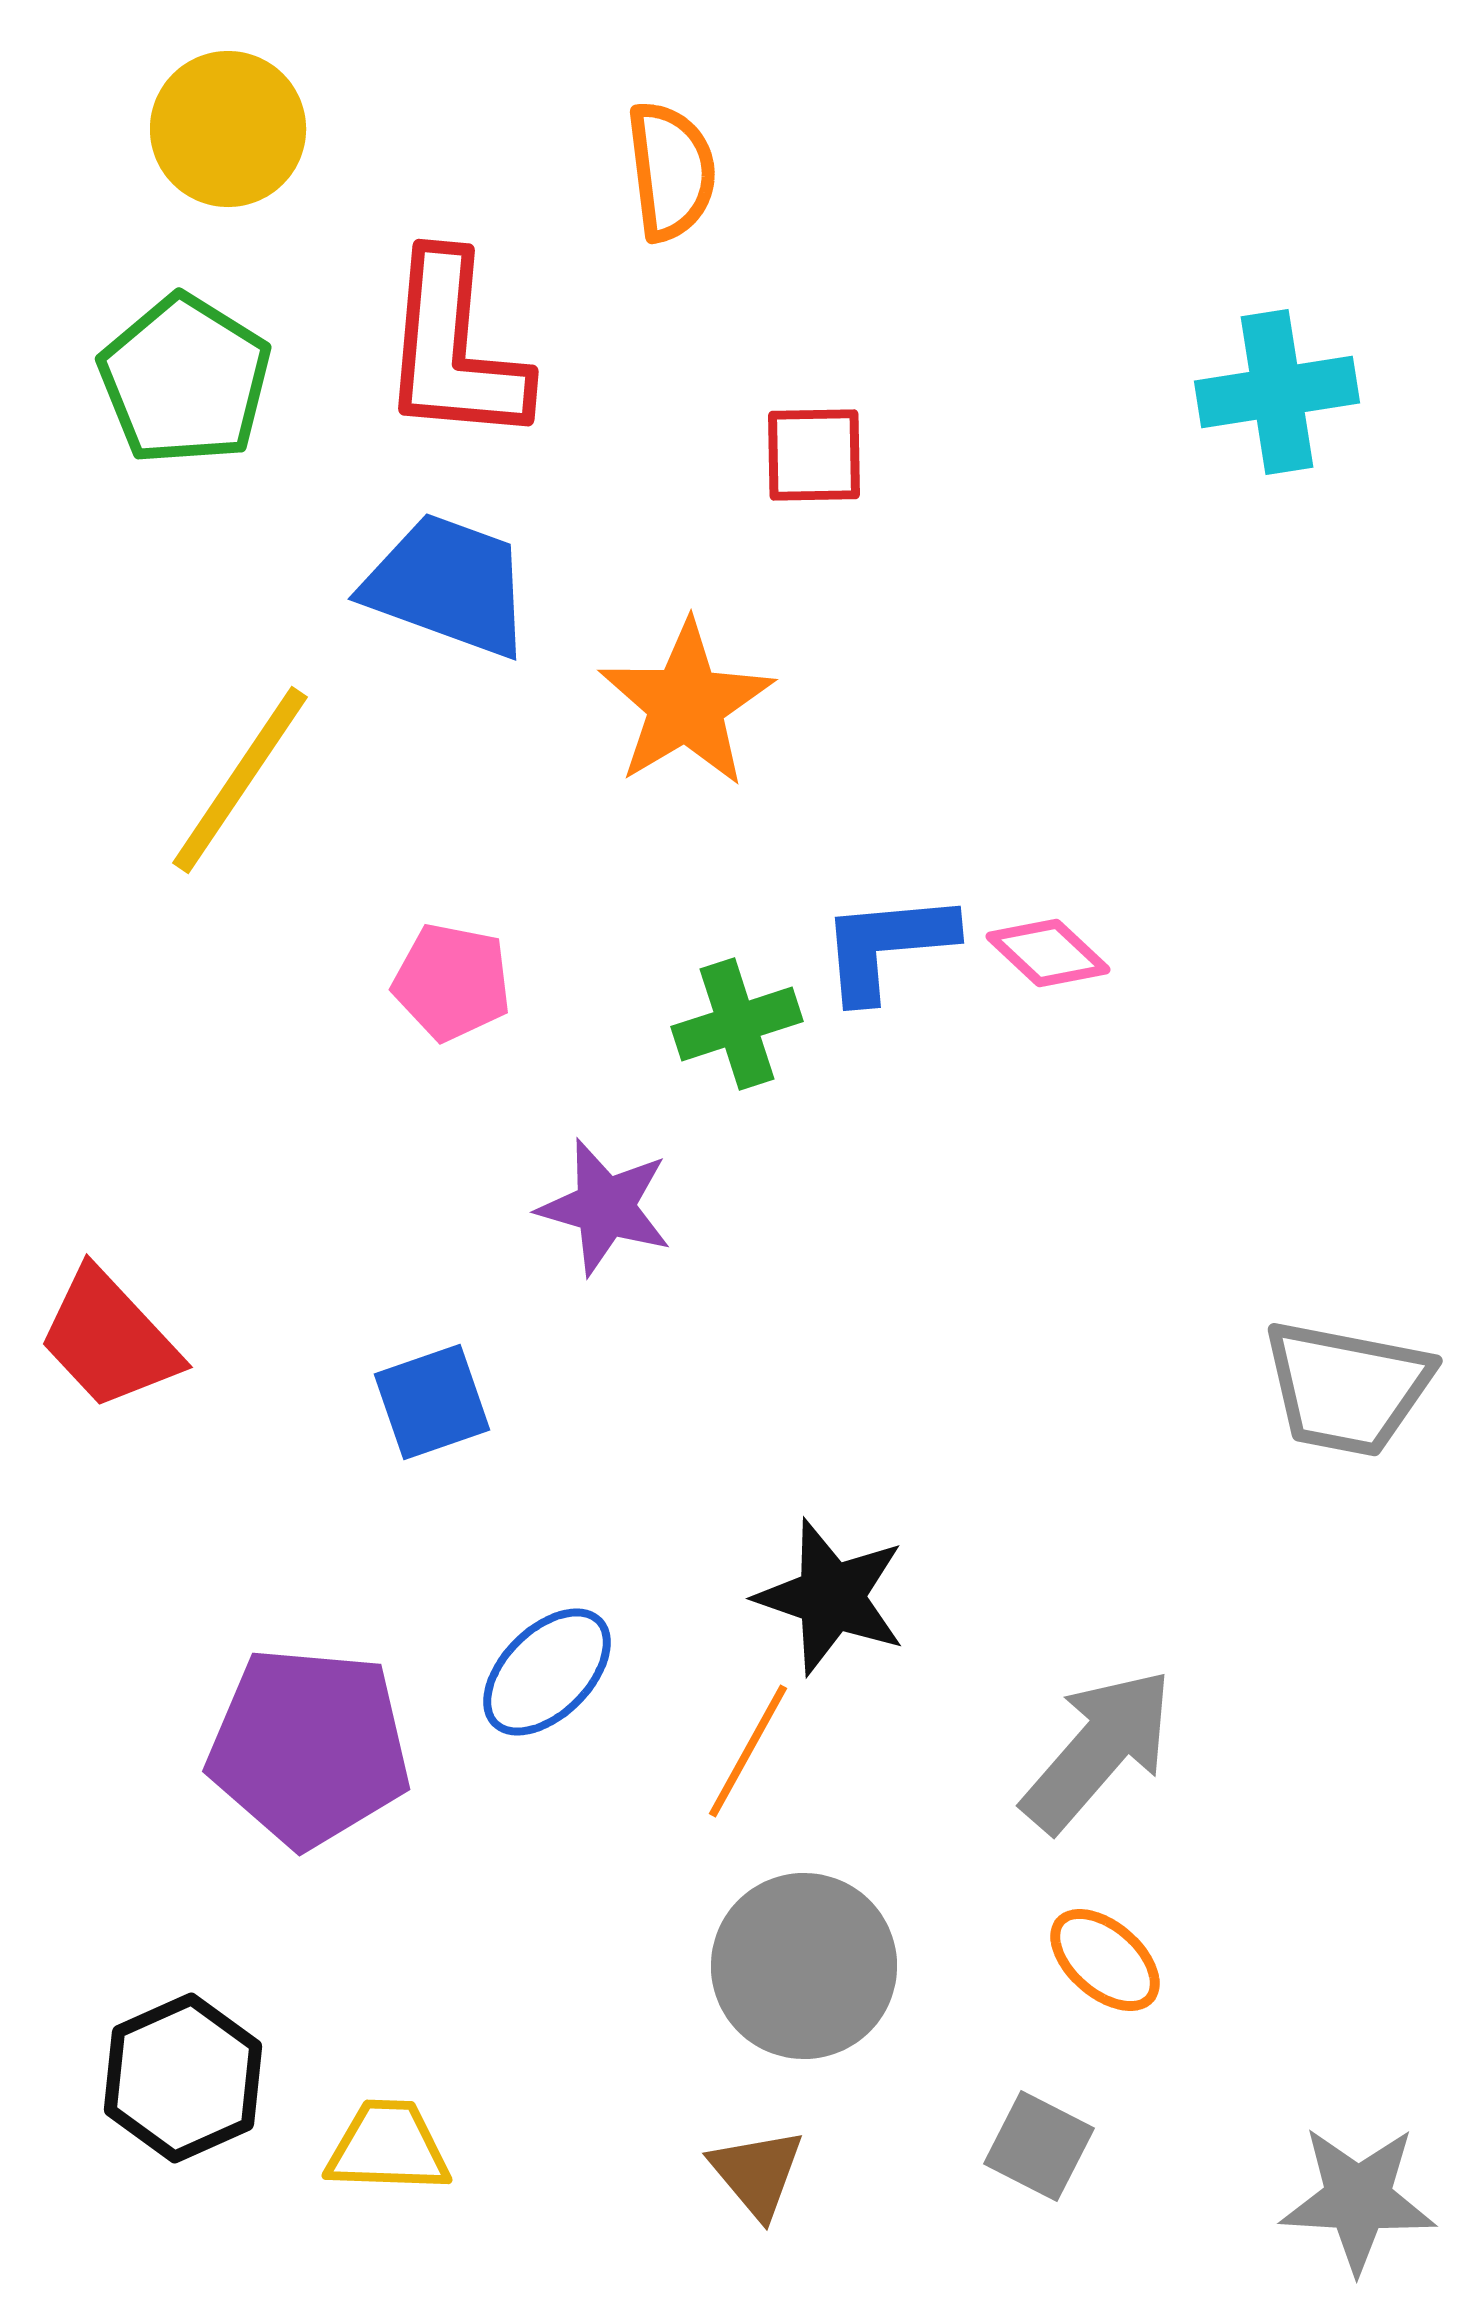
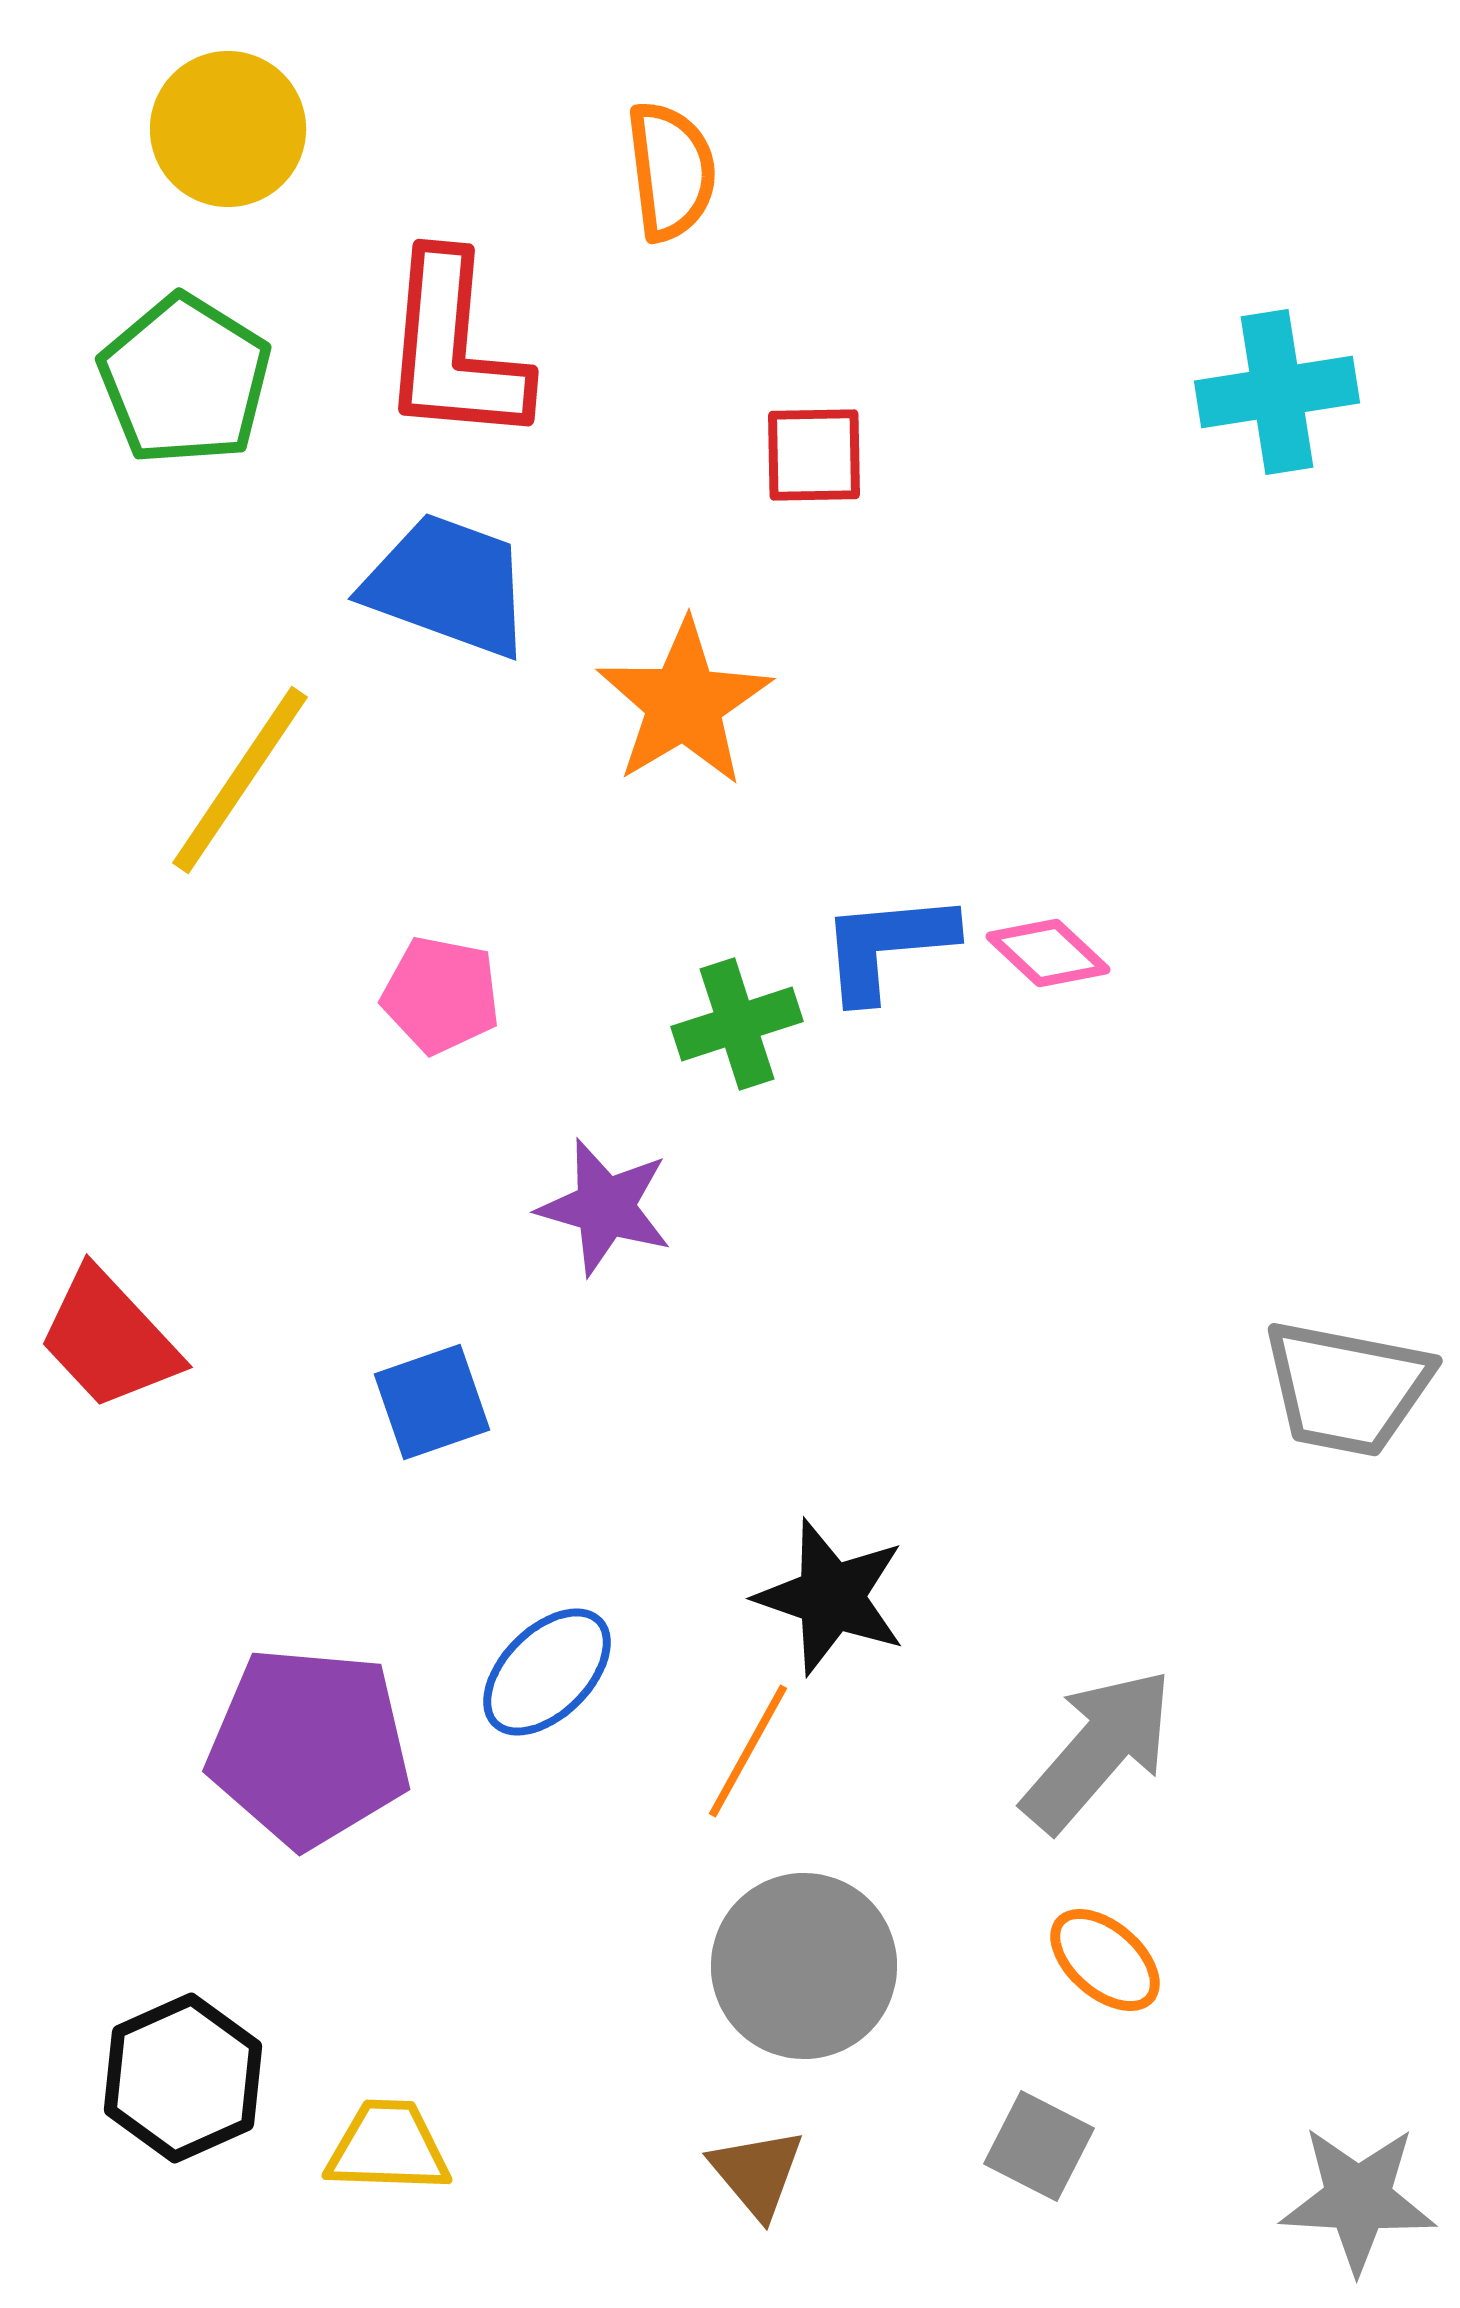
orange star: moved 2 px left, 1 px up
pink pentagon: moved 11 px left, 13 px down
